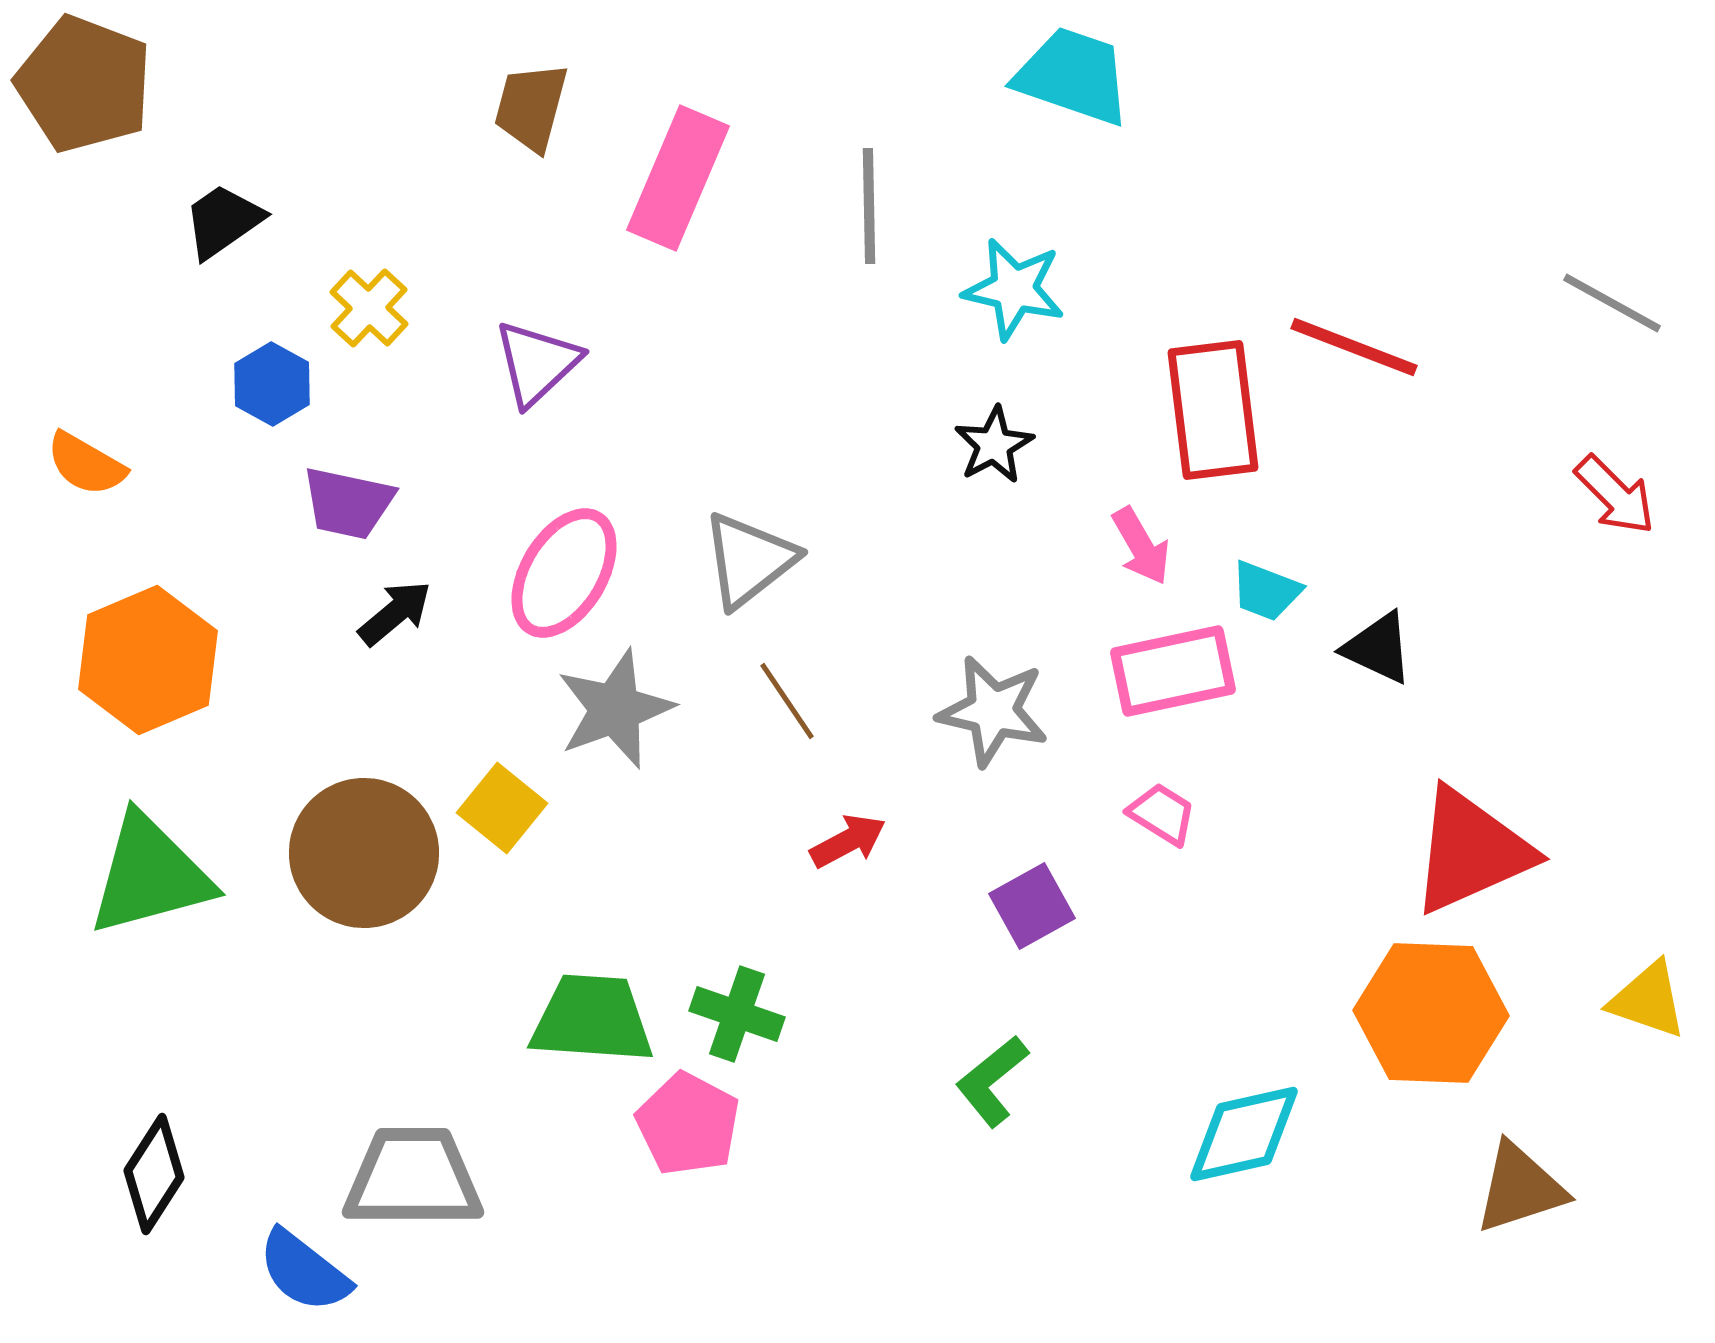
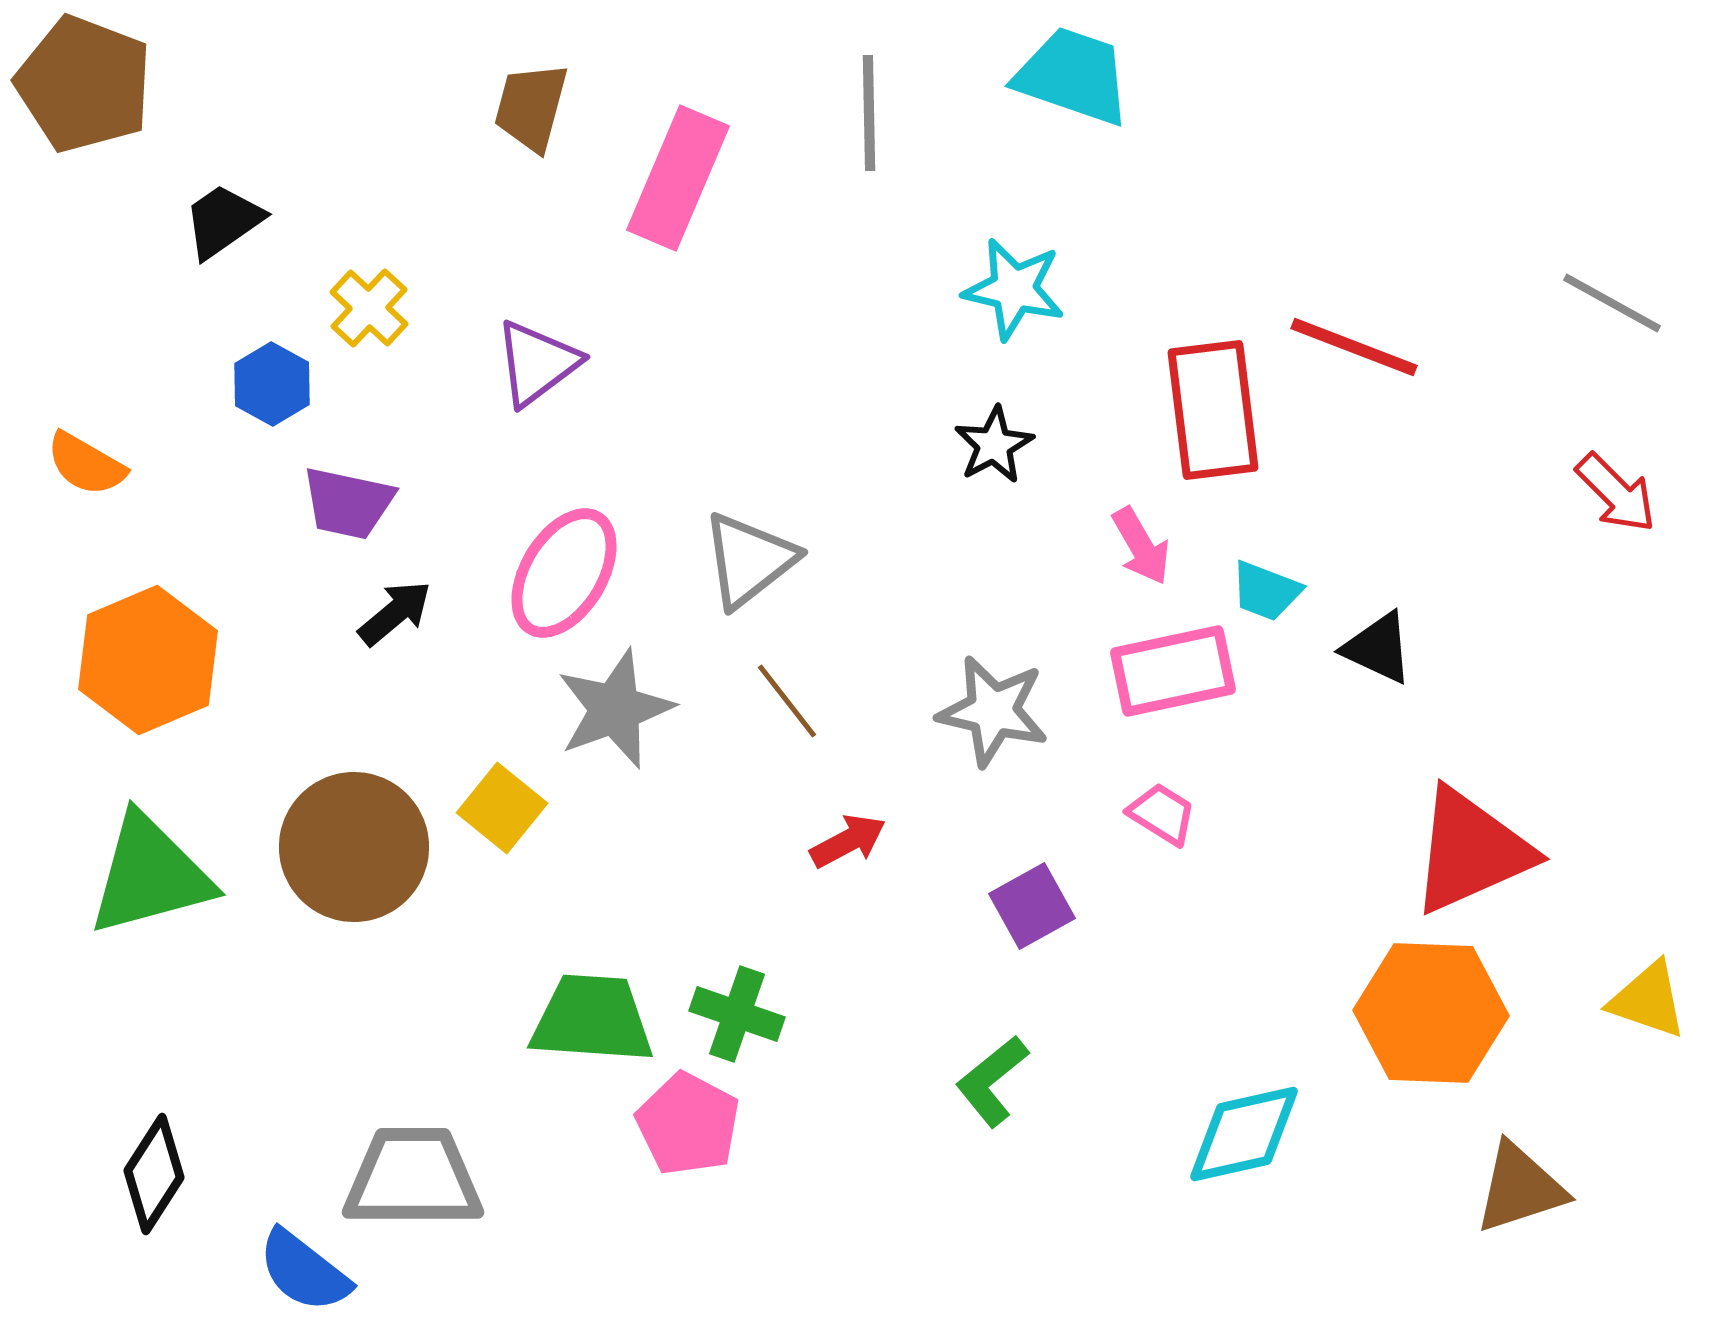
gray line at (869, 206): moved 93 px up
purple triangle at (537, 363): rotated 6 degrees clockwise
red arrow at (1615, 495): moved 1 px right, 2 px up
brown line at (787, 701): rotated 4 degrees counterclockwise
brown circle at (364, 853): moved 10 px left, 6 px up
